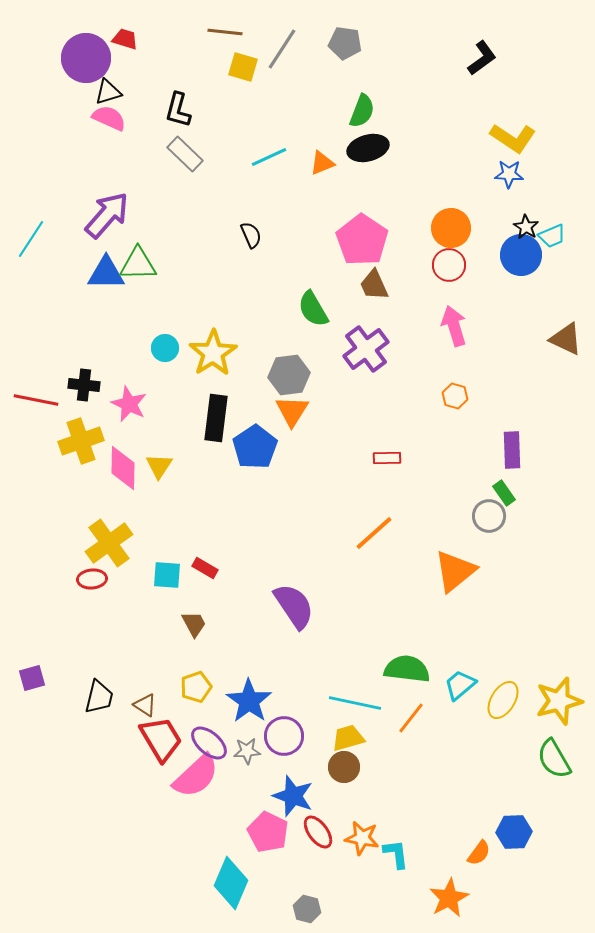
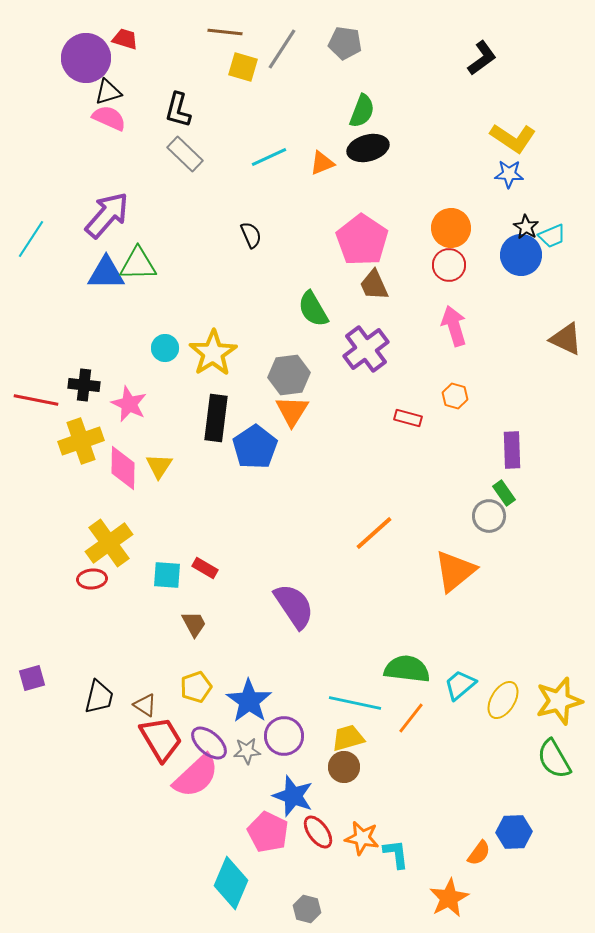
red rectangle at (387, 458): moved 21 px right, 40 px up; rotated 16 degrees clockwise
